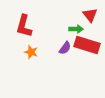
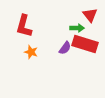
green arrow: moved 1 px right, 1 px up
red rectangle: moved 2 px left, 1 px up
